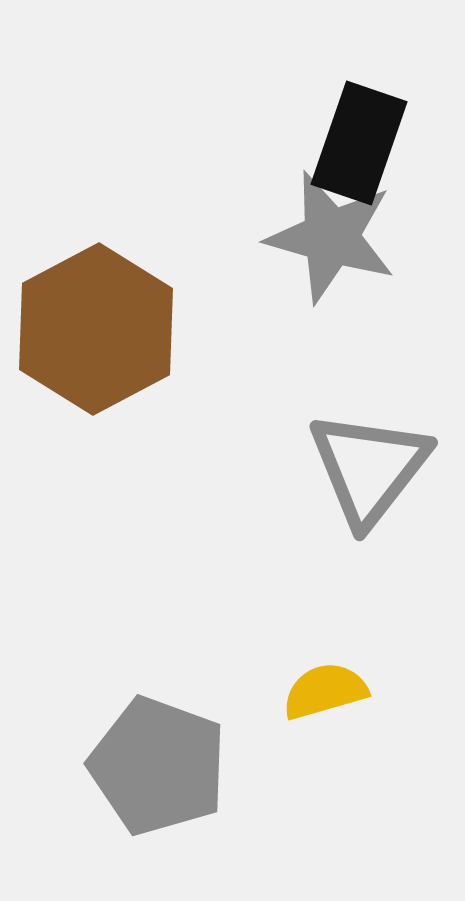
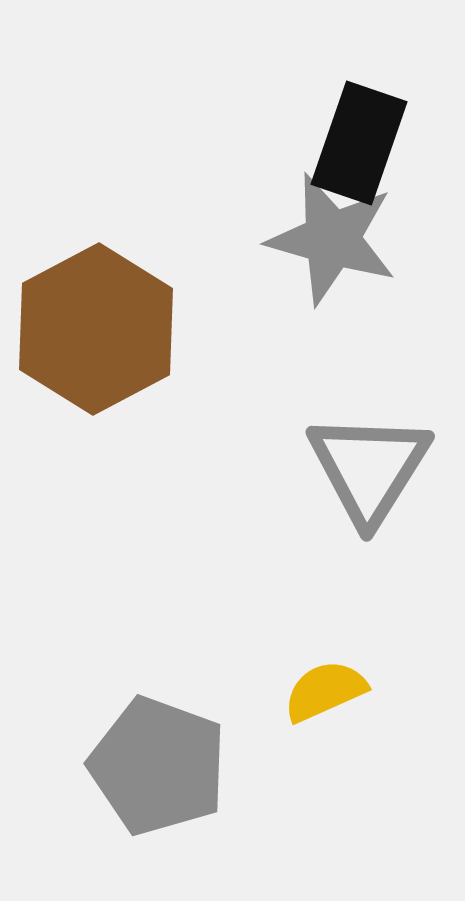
gray star: moved 1 px right, 2 px down
gray triangle: rotated 6 degrees counterclockwise
yellow semicircle: rotated 8 degrees counterclockwise
